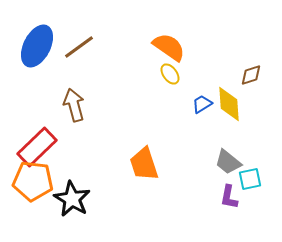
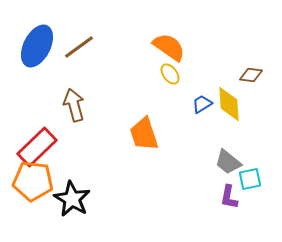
brown diamond: rotated 25 degrees clockwise
orange trapezoid: moved 30 px up
